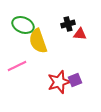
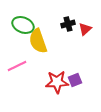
red triangle: moved 5 px right, 5 px up; rotated 48 degrees counterclockwise
red star: moved 2 px left; rotated 15 degrees clockwise
